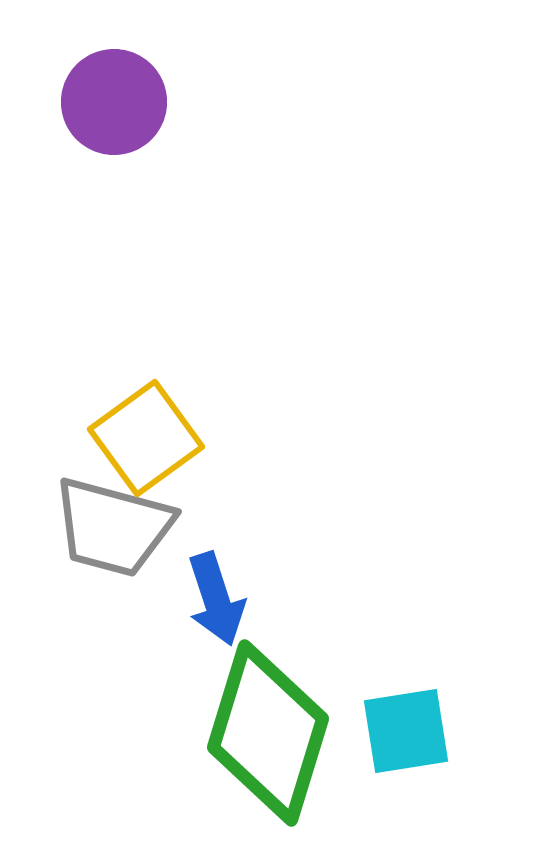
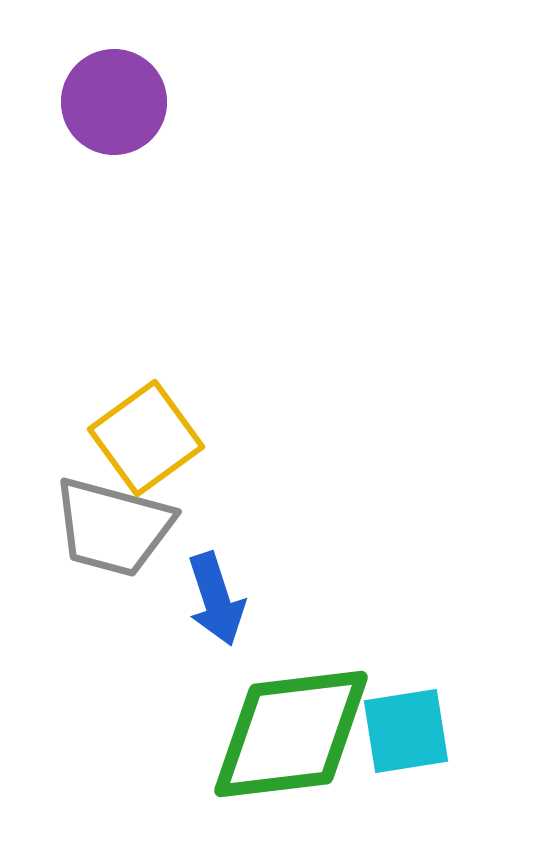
green diamond: moved 23 px right, 1 px down; rotated 66 degrees clockwise
